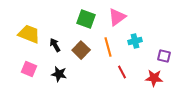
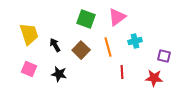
yellow trapezoid: rotated 50 degrees clockwise
red line: rotated 24 degrees clockwise
